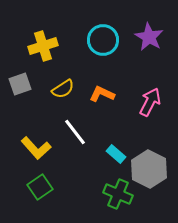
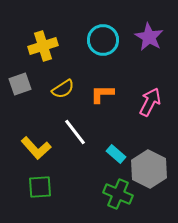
orange L-shape: rotated 25 degrees counterclockwise
green square: rotated 30 degrees clockwise
